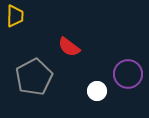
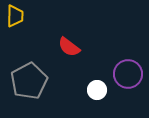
gray pentagon: moved 5 px left, 4 px down
white circle: moved 1 px up
